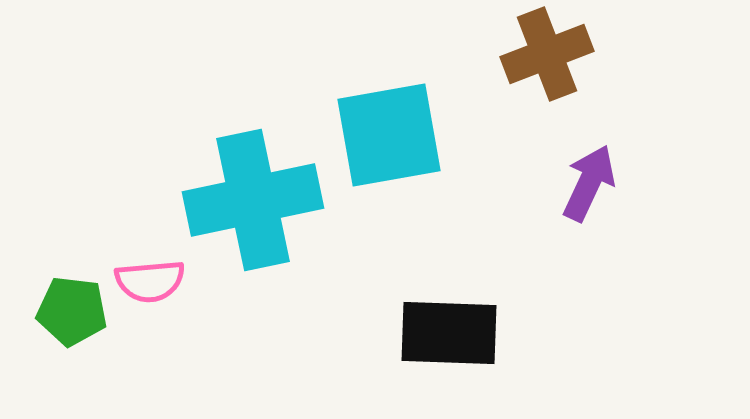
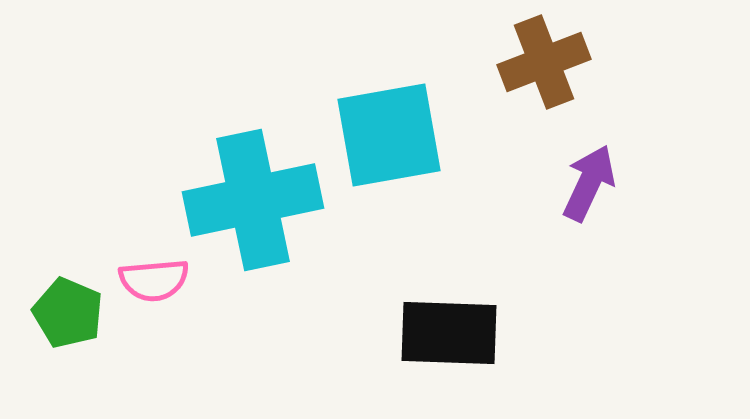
brown cross: moved 3 px left, 8 px down
pink semicircle: moved 4 px right, 1 px up
green pentagon: moved 4 px left, 2 px down; rotated 16 degrees clockwise
